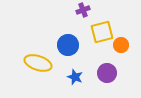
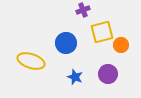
blue circle: moved 2 px left, 2 px up
yellow ellipse: moved 7 px left, 2 px up
purple circle: moved 1 px right, 1 px down
